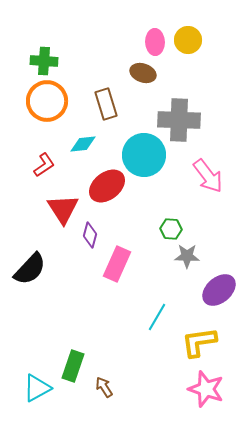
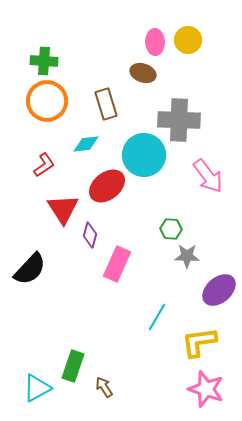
cyan diamond: moved 3 px right
